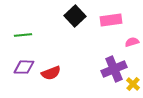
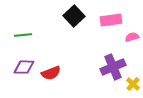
black square: moved 1 px left
pink semicircle: moved 5 px up
purple cross: moved 1 px left, 2 px up
